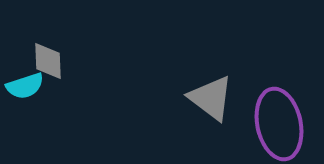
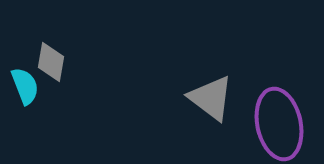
gray diamond: moved 3 px right, 1 px down; rotated 12 degrees clockwise
cyan semicircle: rotated 93 degrees counterclockwise
